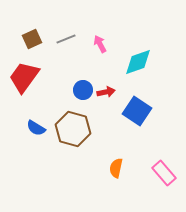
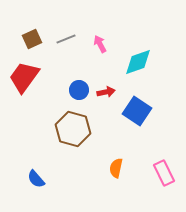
blue circle: moved 4 px left
blue semicircle: moved 51 px down; rotated 18 degrees clockwise
pink rectangle: rotated 15 degrees clockwise
